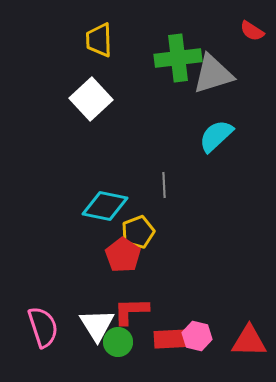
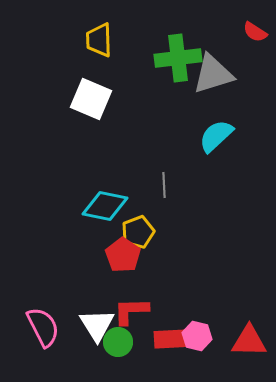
red semicircle: moved 3 px right, 1 px down
white square: rotated 24 degrees counterclockwise
pink semicircle: rotated 9 degrees counterclockwise
